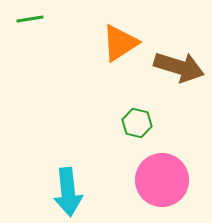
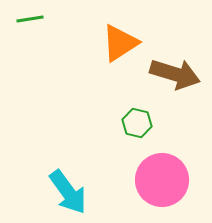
brown arrow: moved 4 px left, 7 px down
cyan arrow: rotated 30 degrees counterclockwise
